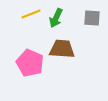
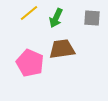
yellow line: moved 2 px left, 1 px up; rotated 18 degrees counterclockwise
brown trapezoid: rotated 12 degrees counterclockwise
